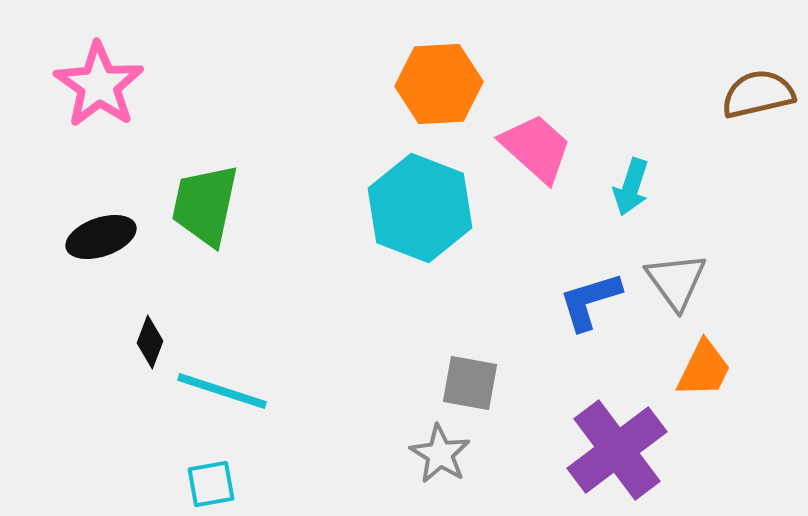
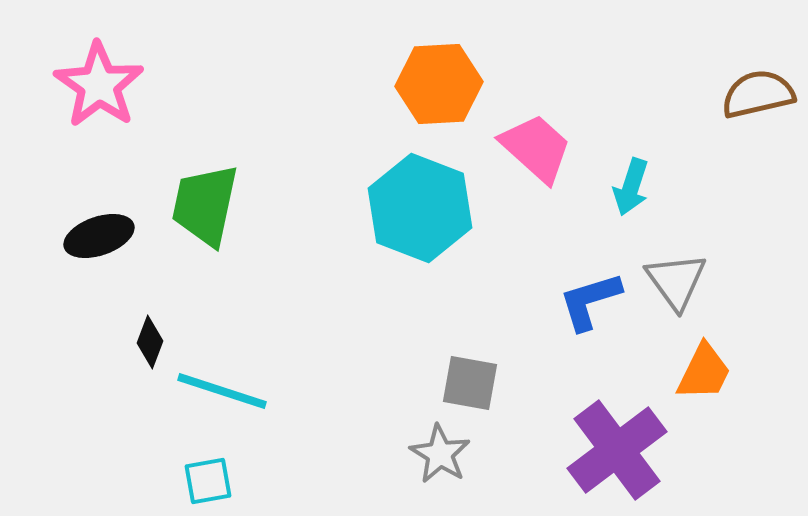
black ellipse: moved 2 px left, 1 px up
orange trapezoid: moved 3 px down
cyan square: moved 3 px left, 3 px up
